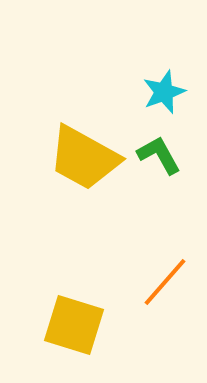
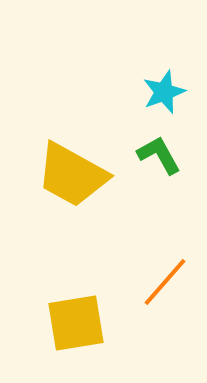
yellow trapezoid: moved 12 px left, 17 px down
yellow square: moved 2 px right, 2 px up; rotated 26 degrees counterclockwise
